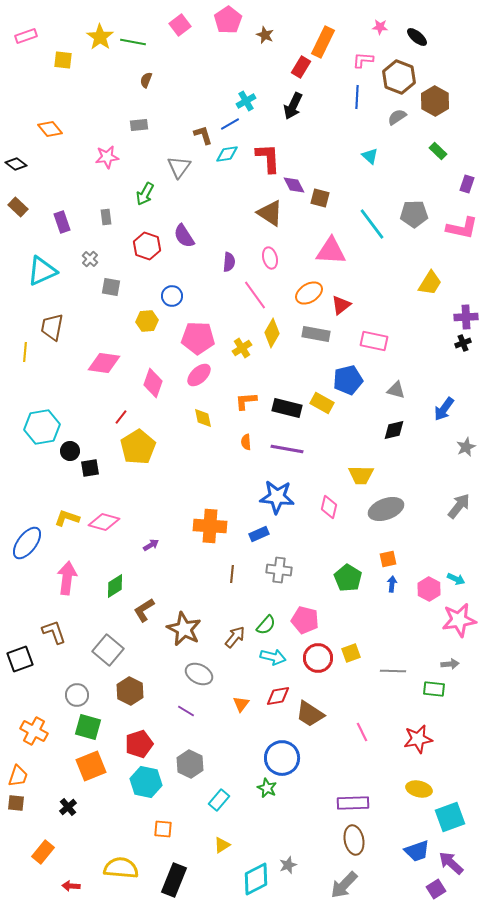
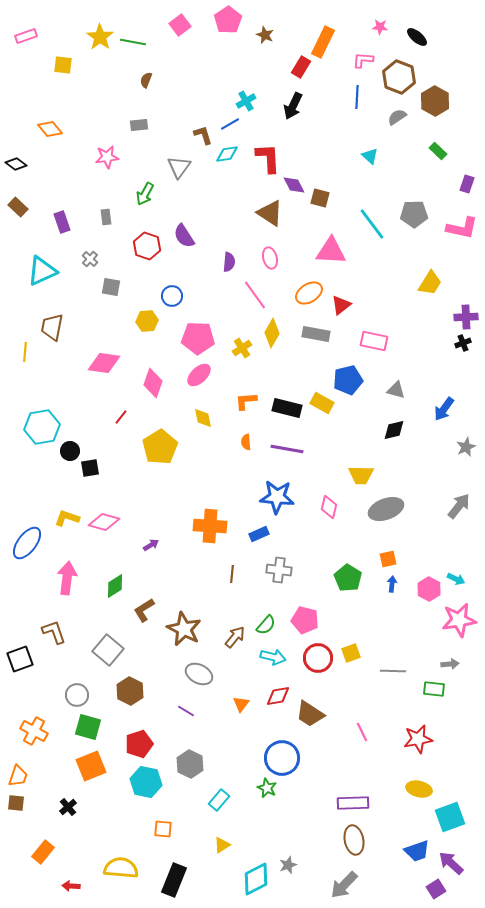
yellow square at (63, 60): moved 5 px down
yellow pentagon at (138, 447): moved 22 px right
